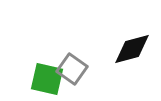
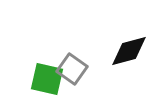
black diamond: moved 3 px left, 2 px down
